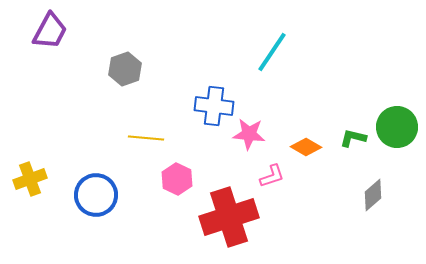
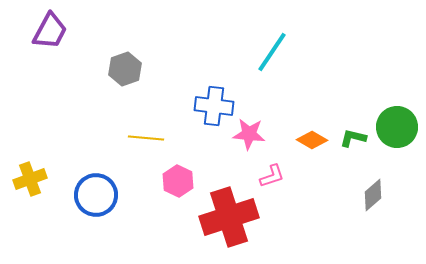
orange diamond: moved 6 px right, 7 px up
pink hexagon: moved 1 px right, 2 px down
